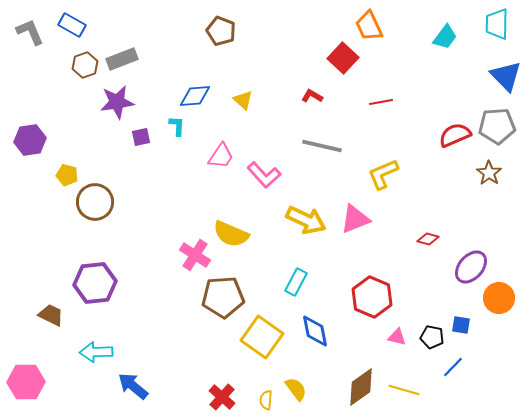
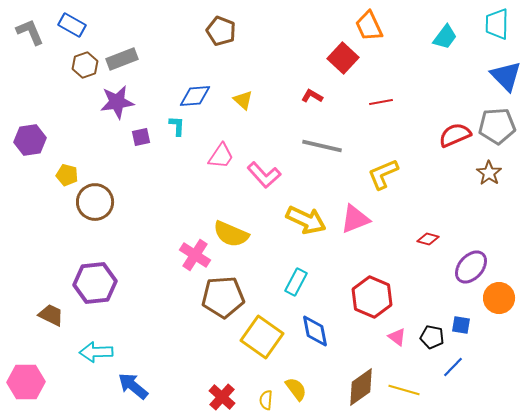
pink triangle at (397, 337): rotated 24 degrees clockwise
